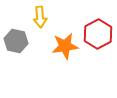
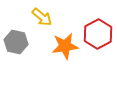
yellow arrow: moved 2 px right; rotated 45 degrees counterclockwise
gray hexagon: moved 1 px down
